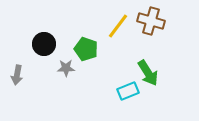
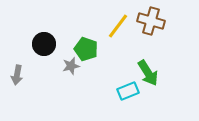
gray star: moved 5 px right, 2 px up; rotated 12 degrees counterclockwise
